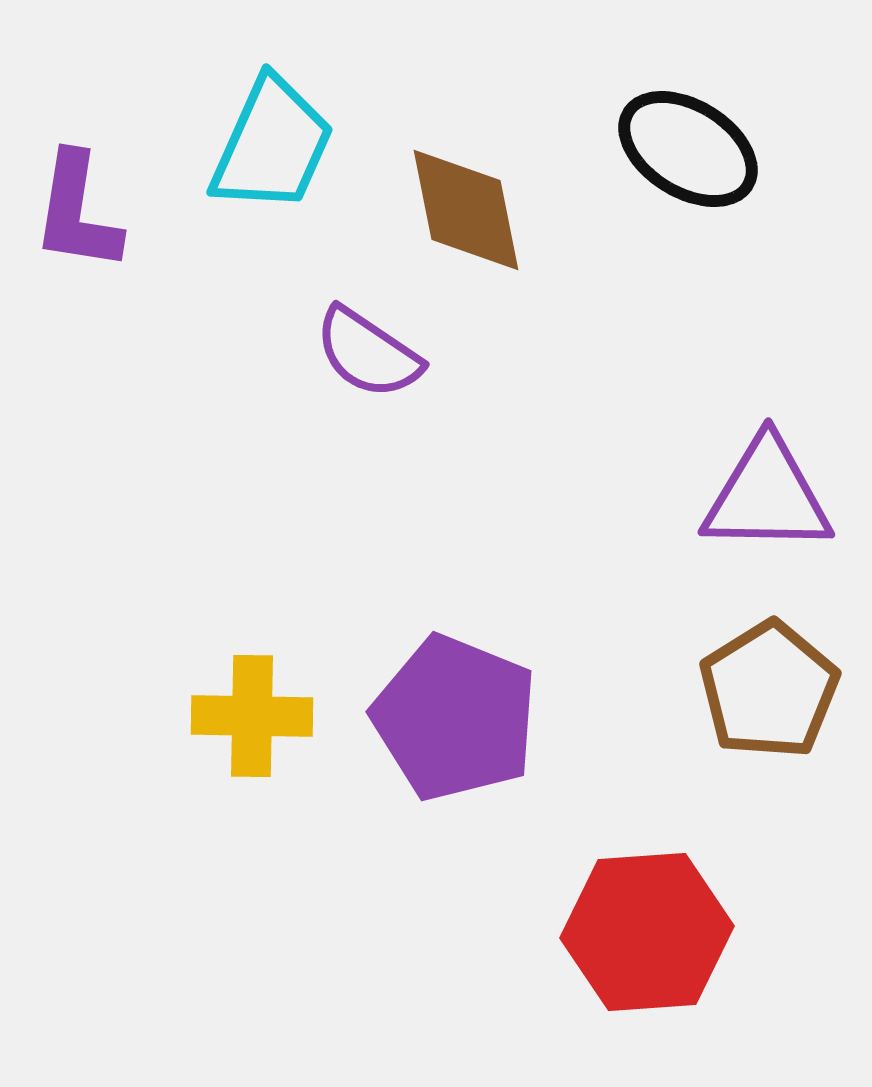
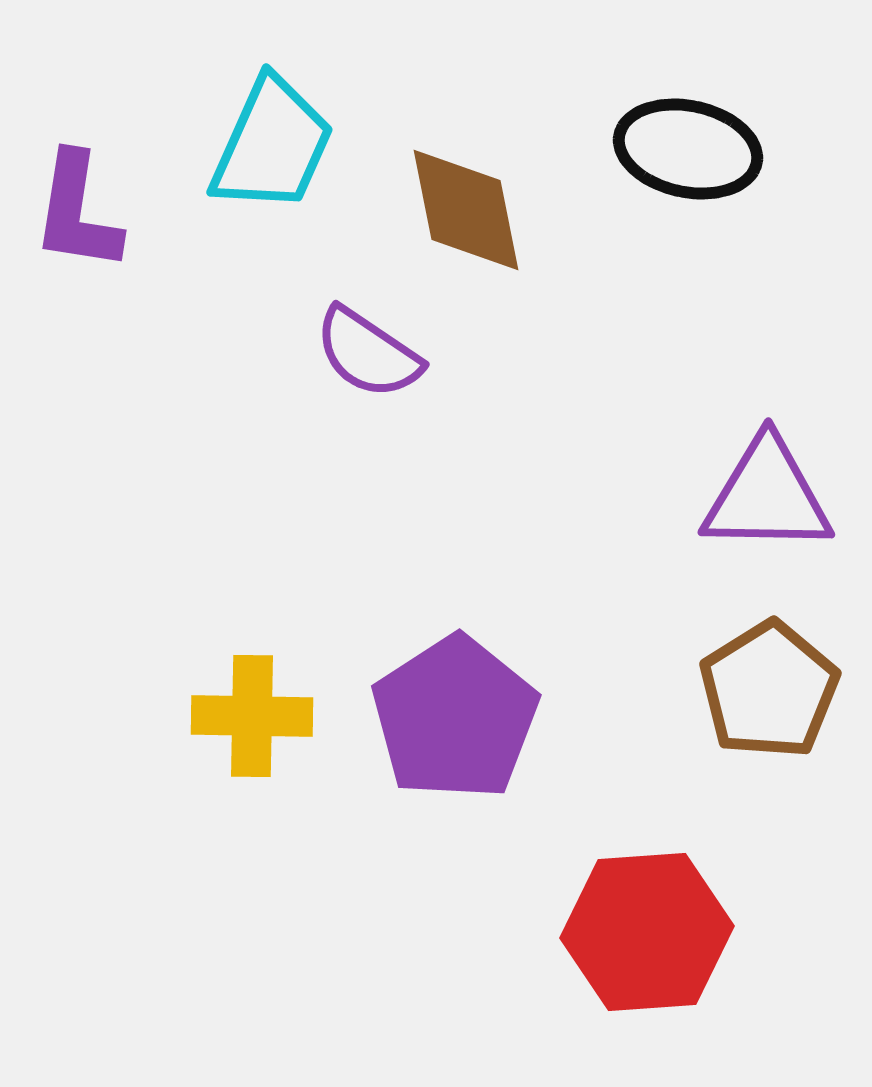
black ellipse: rotated 20 degrees counterclockwise
purple pentagon: rotated 17 degrees clockwise
